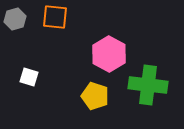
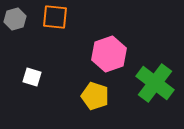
pink hexagon: rotated 12 degrees clockwise
white square: moved 3 px right
green cross: moved 7 px right, 2 px up; rotated 30 degrees clockwise
